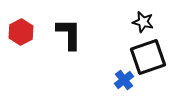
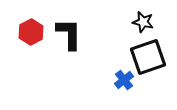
red hexagon: moved 10 px right
